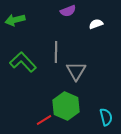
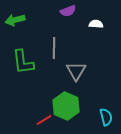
white semicircle: rotated 24 degrees clockwise
gray line: moved 2 px left, 4 px up
green L-shape: rotated 144 degrees counterclockwise
